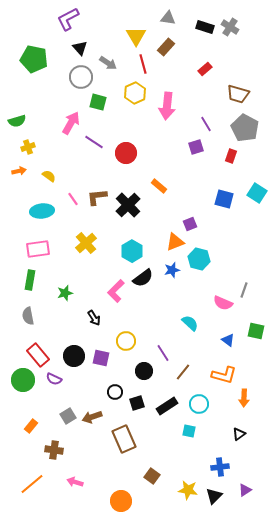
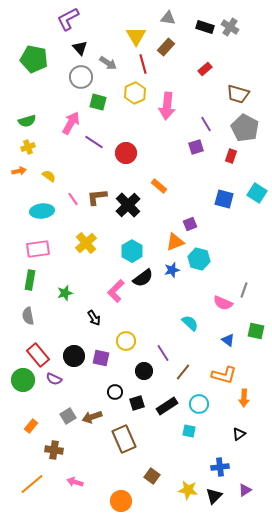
green semicircle at (17, 121): moved 10 px right
